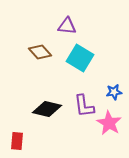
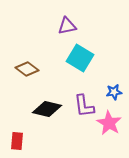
purple triangle: rotated 18 degrees counterclockwise
brown diamond: moved 13 px left, 17 px down; rotated 10 degrees counterclockwise
